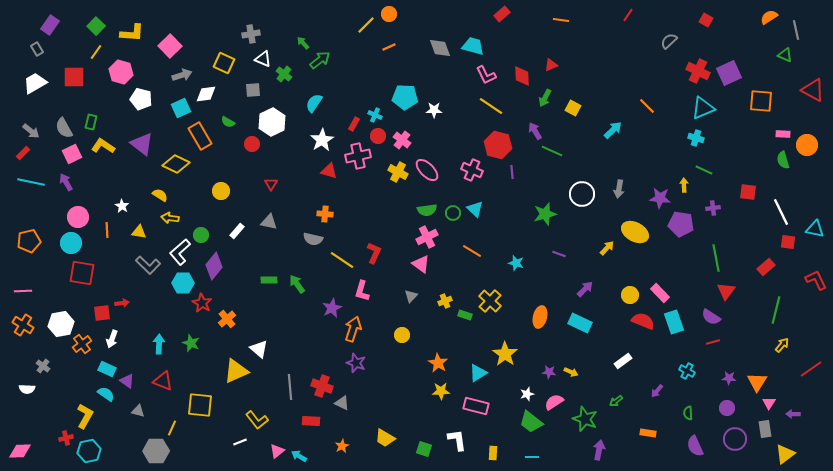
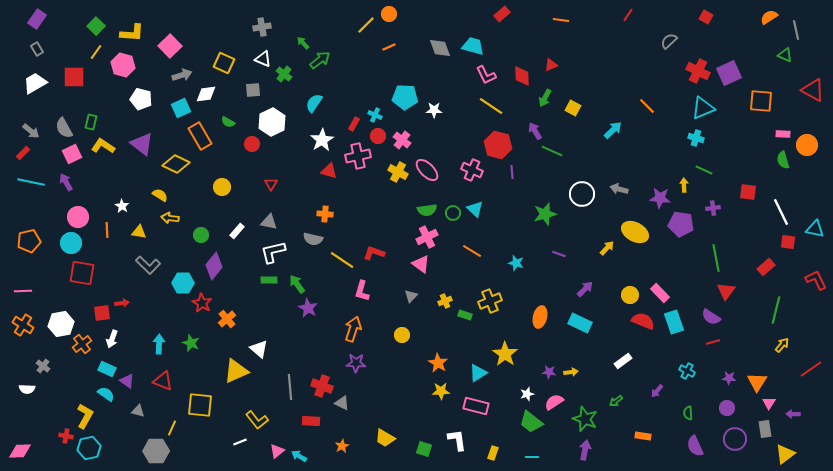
red square at (706, 20): moved 3 px up
purple rectangle at (50, 25): moved 13 px left, 6 px up
gray cross at (251, 34): moved 11 px right, 7 px up
pink hexagon at (121, 72): moved 2 px right, 7 px up
gray arrow at (619, 189): rotated 96 degrees clockwise
yellow circle at (221, 191): moved 1 px right, 4 px up
white L-shape at (180, 252): moved 93 px right; rotated 28 degrees clockwise
red L-shape at (374, 253): rotated 95 degrees counterclockwise
yellow cross at (490, 301): rotated 25 degrees clockwise
purple star at (332, 308): moved 24 px left; rotated 18 degrees counterclockwise
purple star at (356, 363): rotated 18 degrees counterclockwise
yellow arrow at (571, 372): rotated 32 degrees counterclockwise
orange rectangle at (648, 433): moved 5 px left, 3 px down
red cross at (66, 438): moved 2 px up; rotated 24 degrees clockwise
purple arrow at (599, 450): moved 14 px left
cyan hexagon at (89, 451): moved 3 px up
yellow rectangle at (493, 453): rotated 16 degrees clockwise
